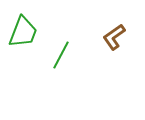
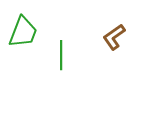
green line: rotated 28 degrees counterclockwise
